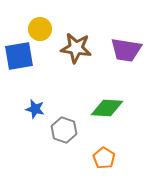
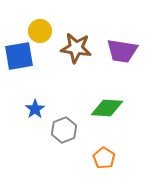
yellow circle: moved 2 px down
purple trapezoid: moved 4 px left, 1 px down
blue star: rotated 24 degrees clockwise
gray hexagon: rotated 20 degrees clockwise
